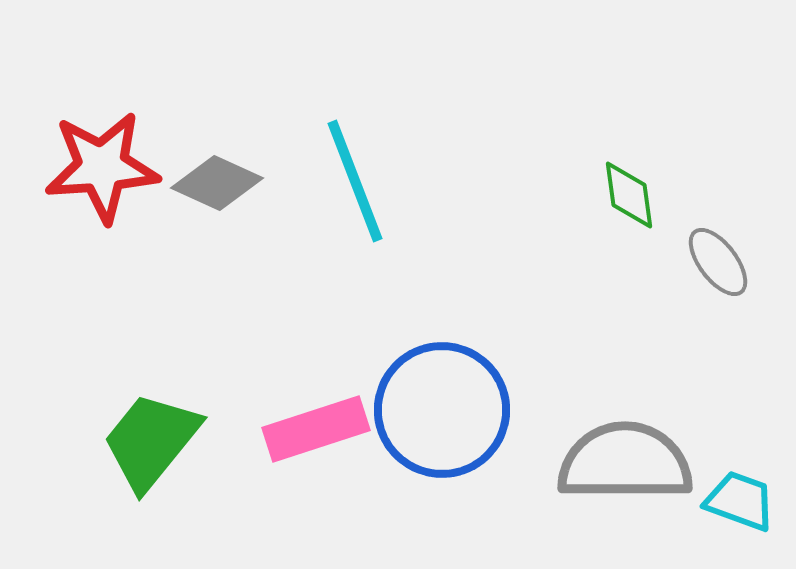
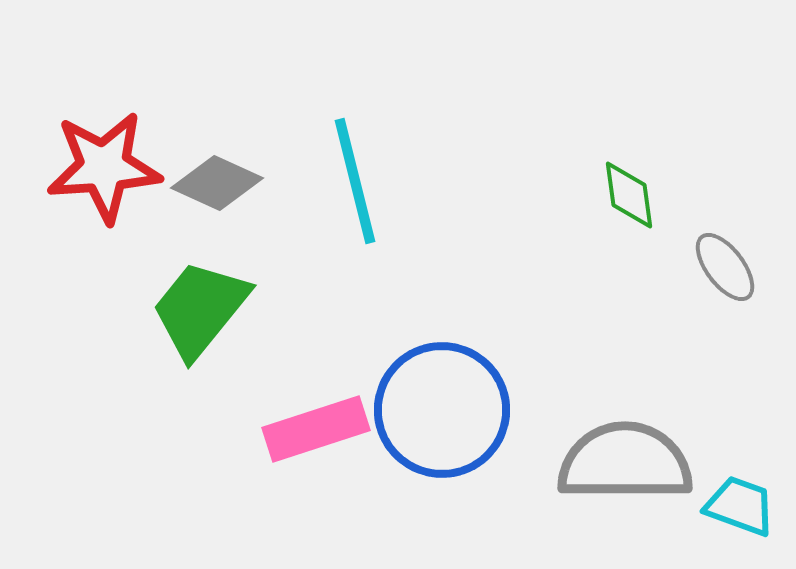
red star: moved 2 px right
cyan line: rotated 7 degrees clockwise
gray ellipse: moved 7 px right, 5 px down
green trapezoid: moved 49 px right, 132 px up
cyan trapezoid: moved 5 px down
